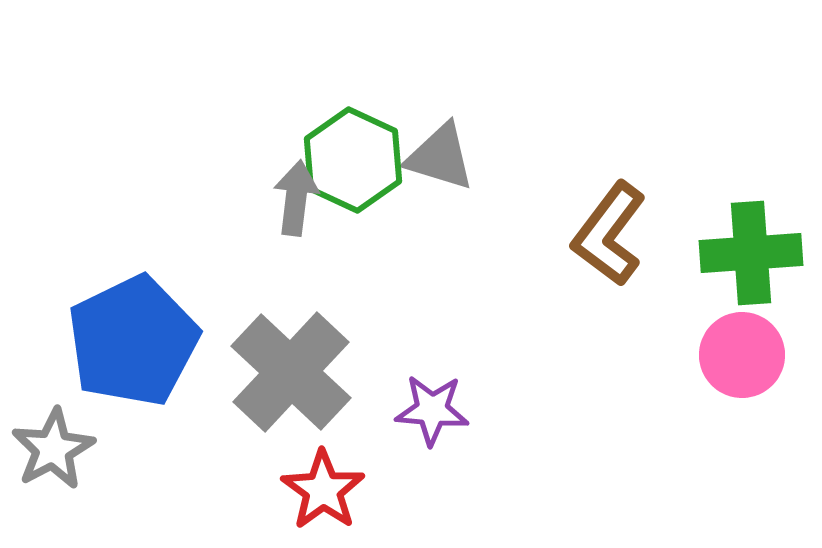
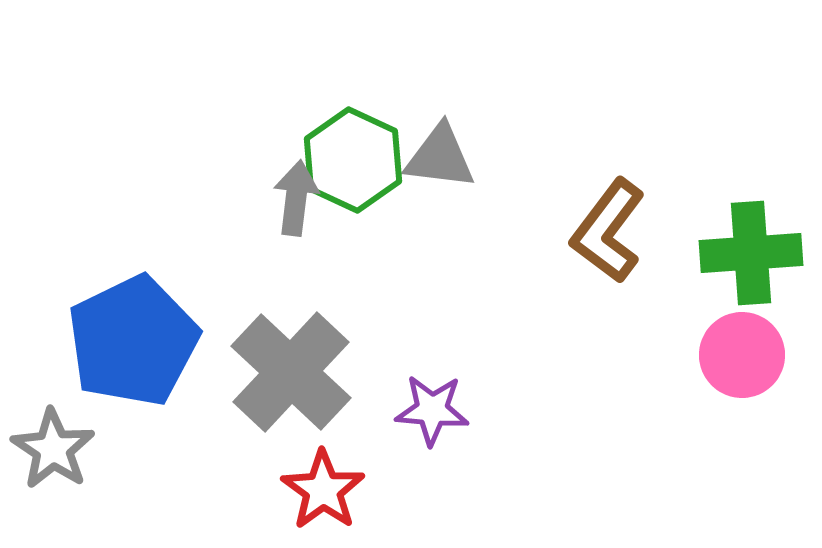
gray triangle: rotated 10 degrees counterclockwise
brown L-shape: moved 1 px left, 3 px up
gray star: rotated 10 degrees counterclockwise
